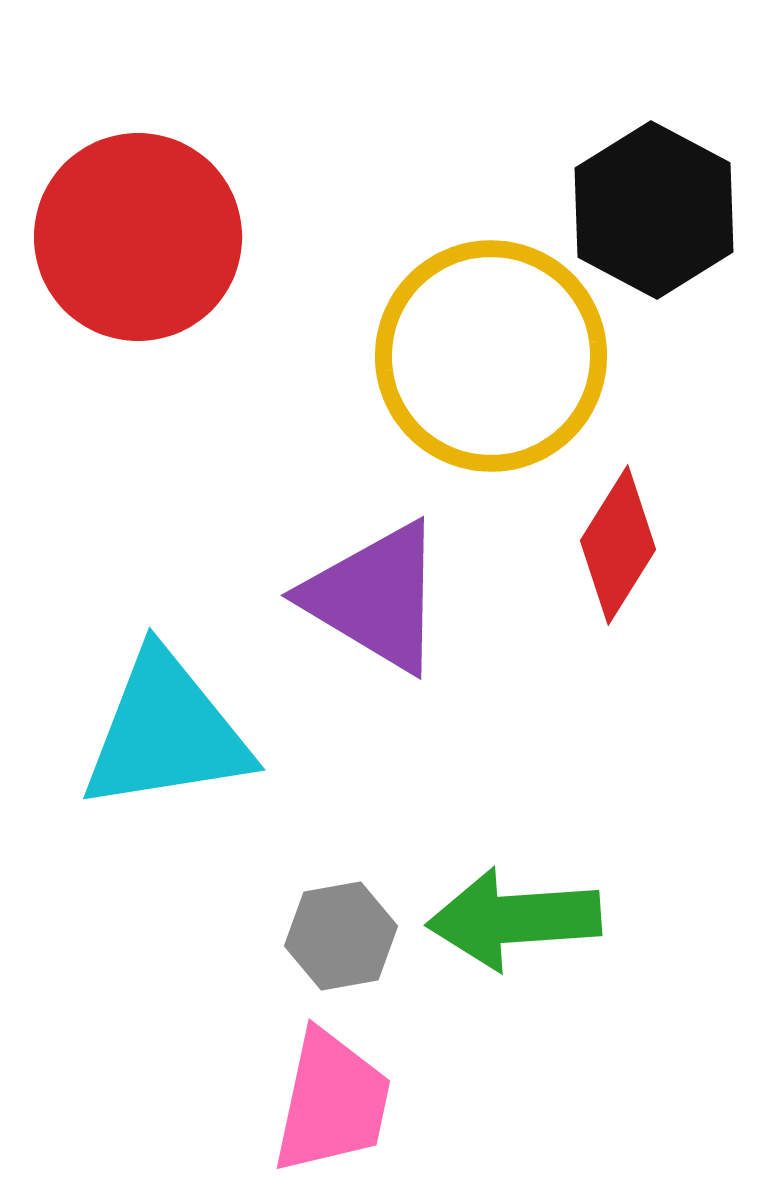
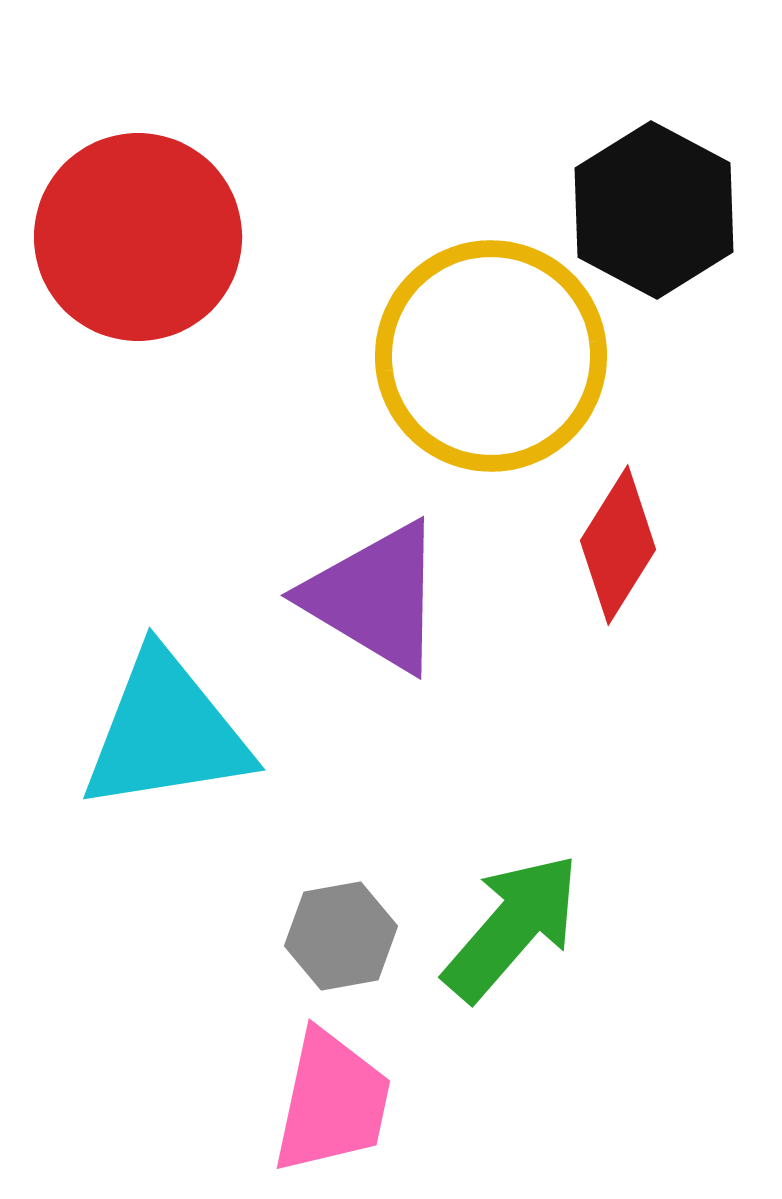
green arrow: moved 2 px left, 8 px down; rotated 135 degrees clockwise
